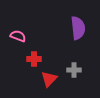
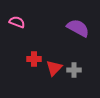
purple semicircle: rotated 55 degrees counterclockwise
pink semicircle: moved 1 px left, 14 px up
red triangle: moved 5 px right, 11 px up
